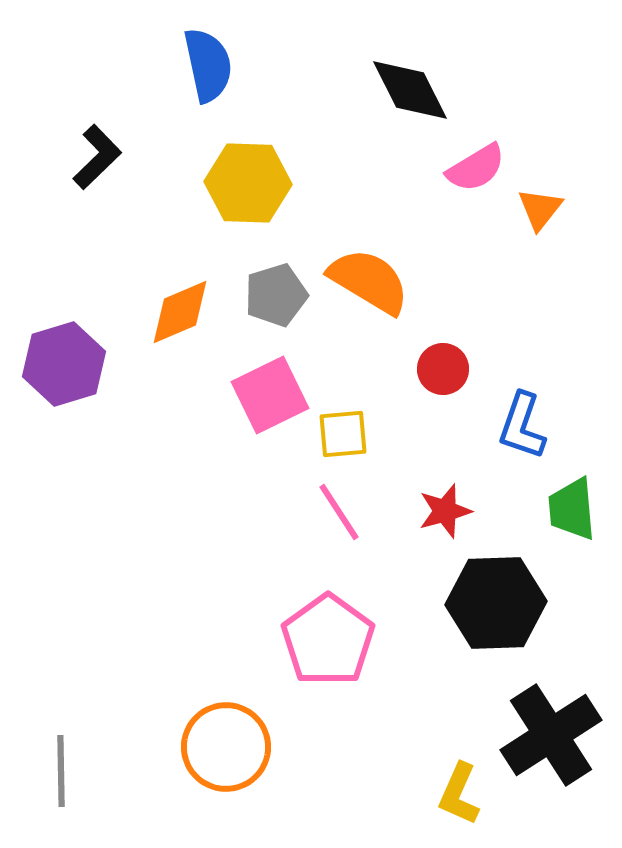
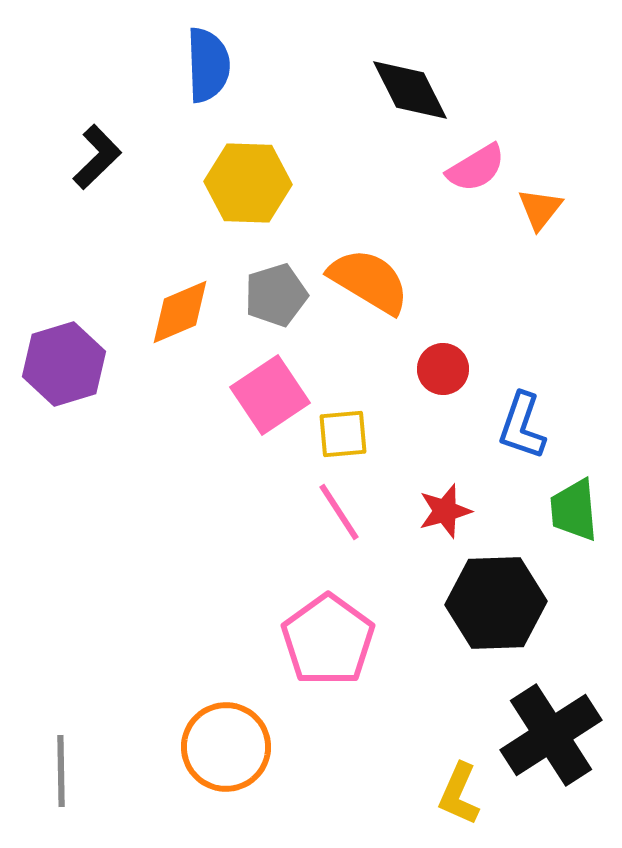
blue semicircle: rotated 10 degrees clockwise
pink square: rotated 8 degrees counterclockwise
green trapezoid: moved 2 px right, 1 px down
